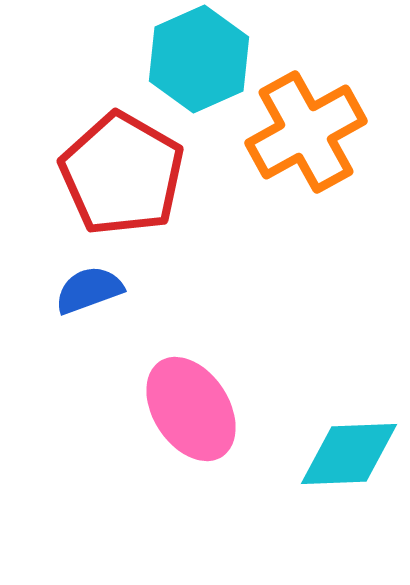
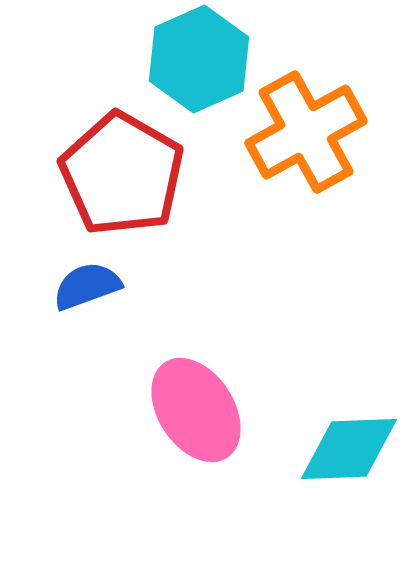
blue semicircle: moved 2 px left, 4 px up
pink ellipse: moved 5 px right, 1 px down
cyan diamond: moved 5 px up
